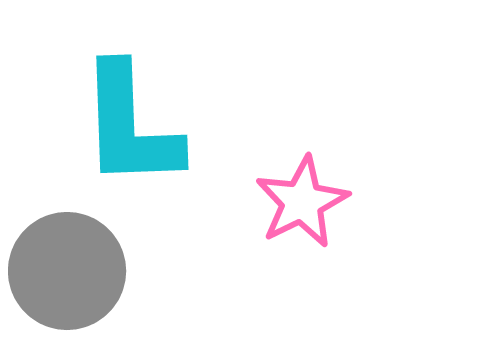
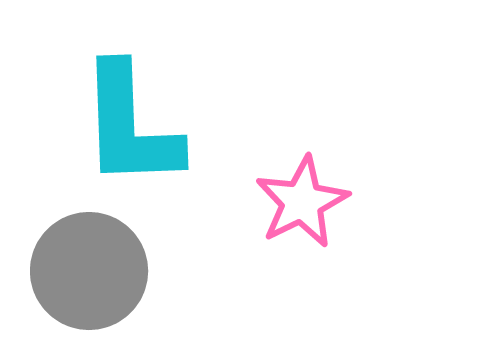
gray circle: moved 22 px right
